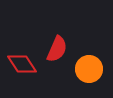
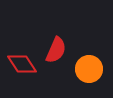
red semicircle: moved 1 px left, 1 px down
